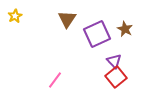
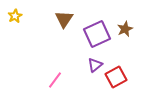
brown triangle: moved 3 px left
brown star: rotated 21 degrees clockwise
purple triangle: moved 19 px left, 4 px down; rotated 35 degrees clockwise
red square: rotated 10 degrees clockwise
